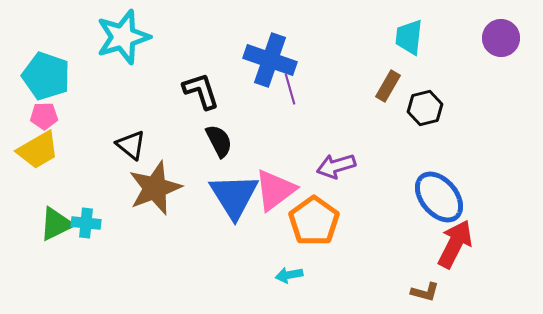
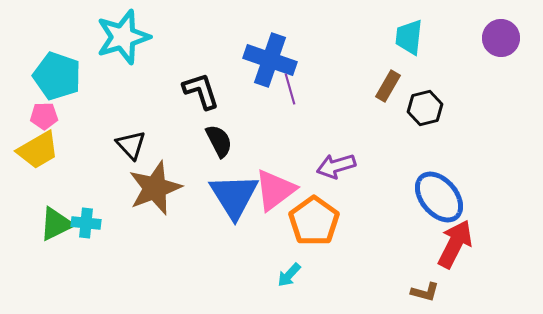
cyan pentagon: moved 11 px right
black triangle: rotated 8 degrees clockwise
cyan arrow: rotated 36 degrees counterclockwise
